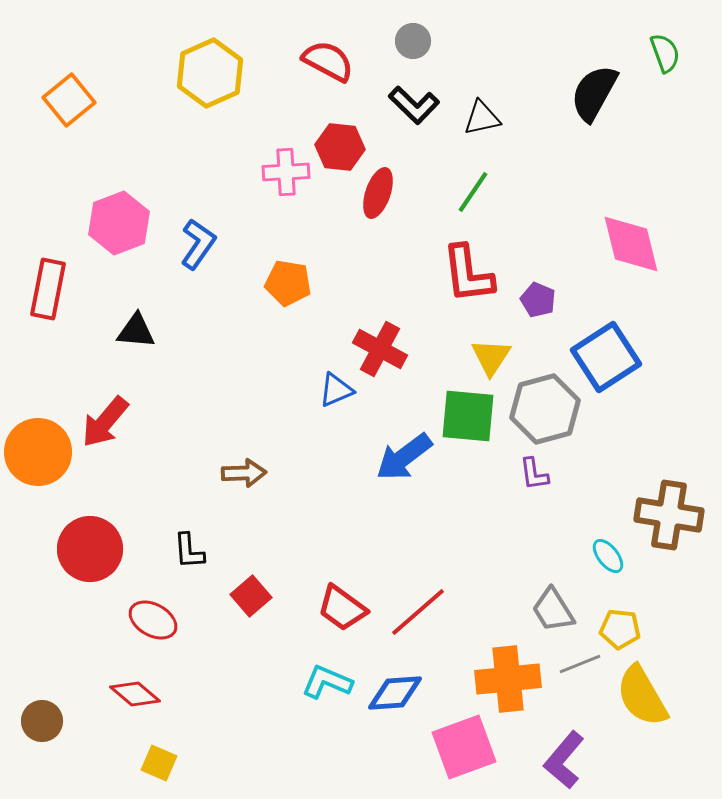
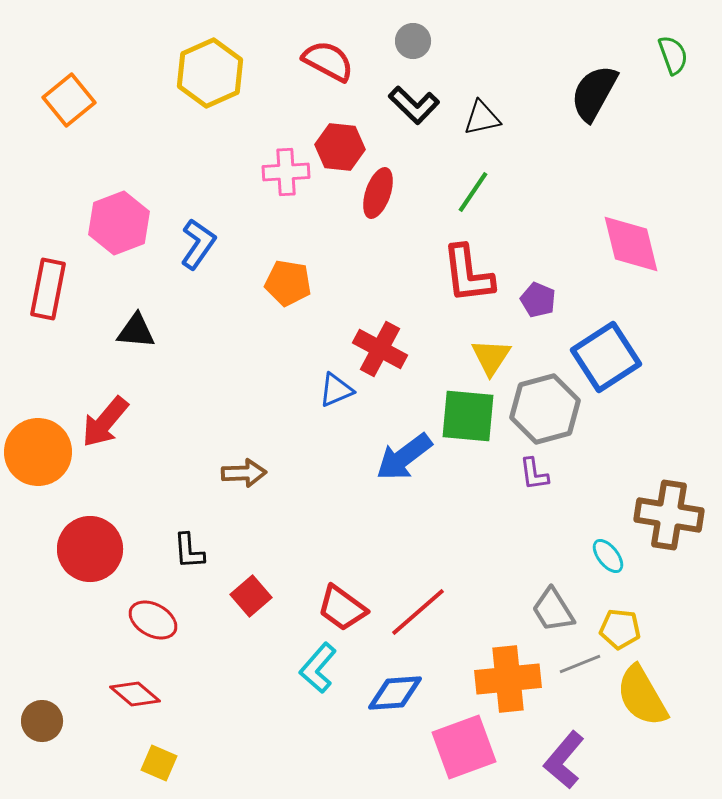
green semicircle at (665, 53): moved 8 px right, 2 px down
cyan L-shape at (327, 682): moved 9 px left, 14 px up; rotated 72 degrees counterclockwise
